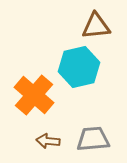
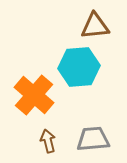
brown triangle: moved 1 px left
cyan hexagon: rotated 9 degrees clockwise
brown arrow: rotated 70 degrees clockwise
